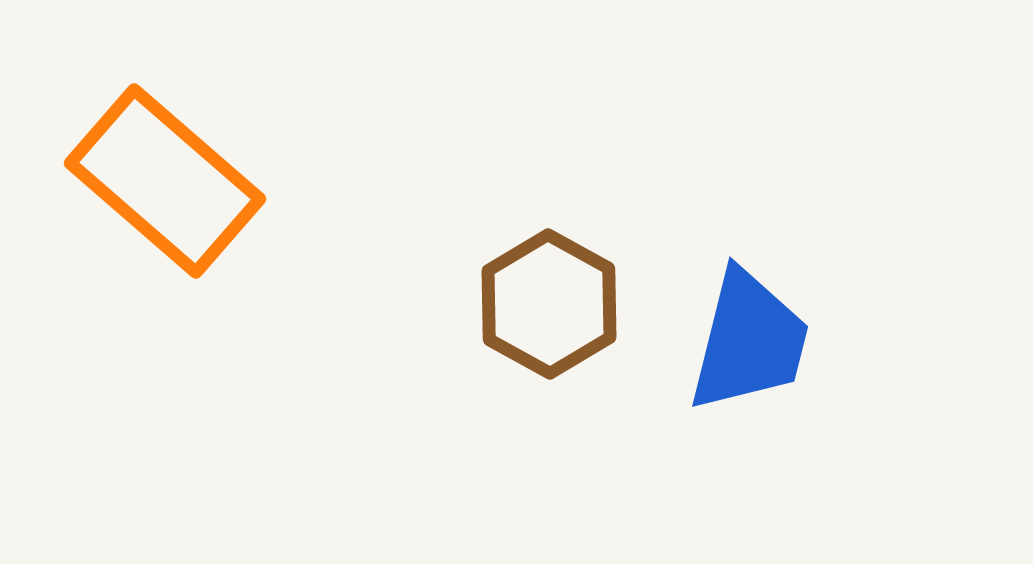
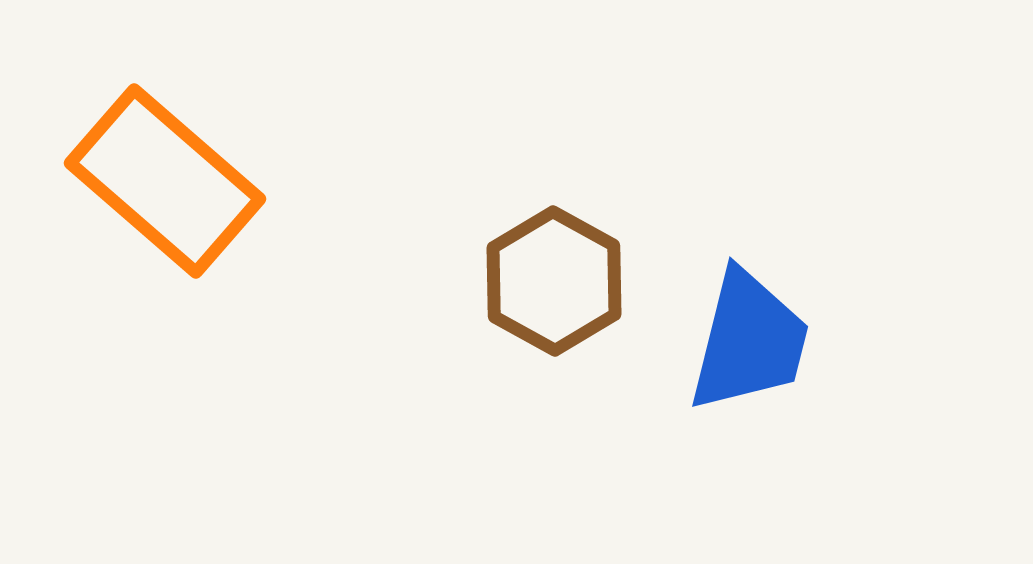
brown hexagon: moved 5 px right, 23 px up
